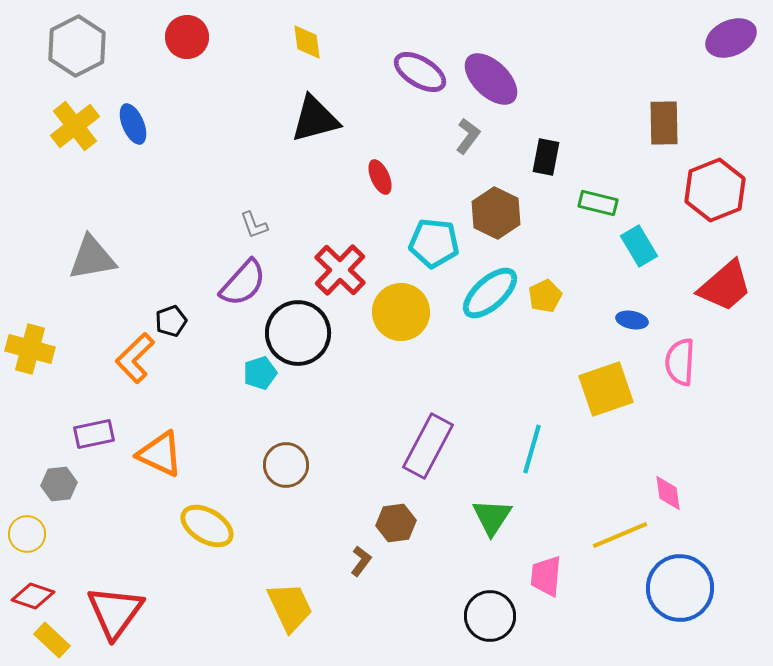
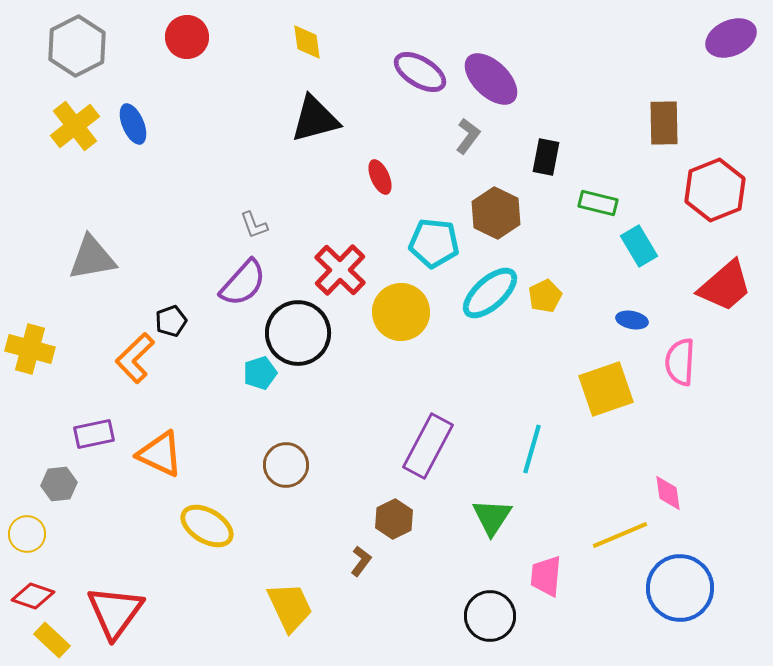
brown hexagon at (396, 523): moved 2 px left, 4 px up; rotated 18 degrees counterclockwise
